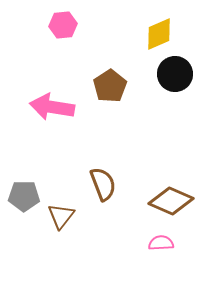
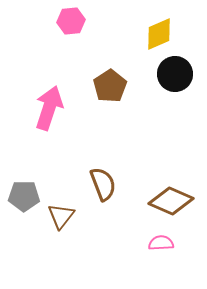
pink hexagon: moved 8 px right, 4 px up
pink arrow: moved 3 px left, 1 px down; rotated 99 degrees clockwise
